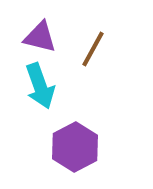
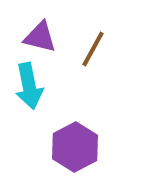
cyan arrow: moved 11 px left; rotated 9 degrees clockwise
